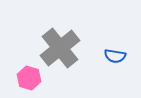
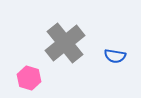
gray cross: moved 5 px right, 5 px up
